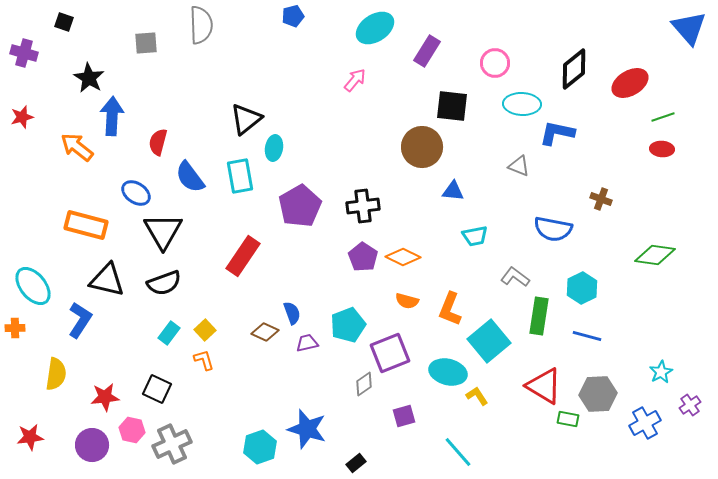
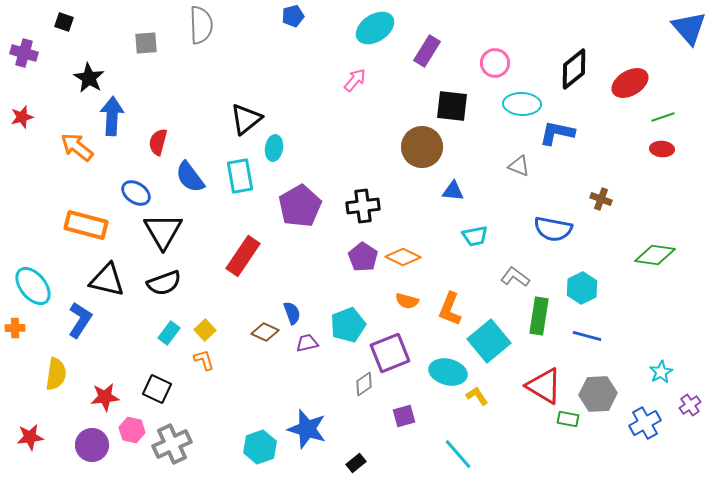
cyan line at (458, 452): moved 2 px down
